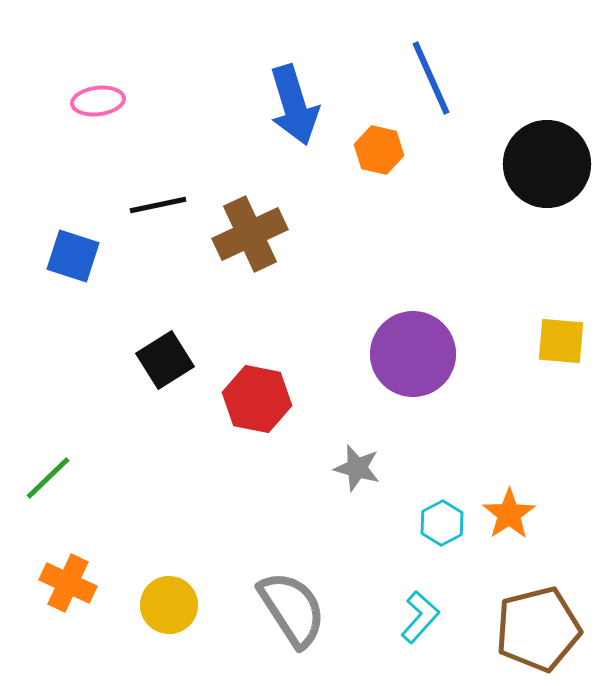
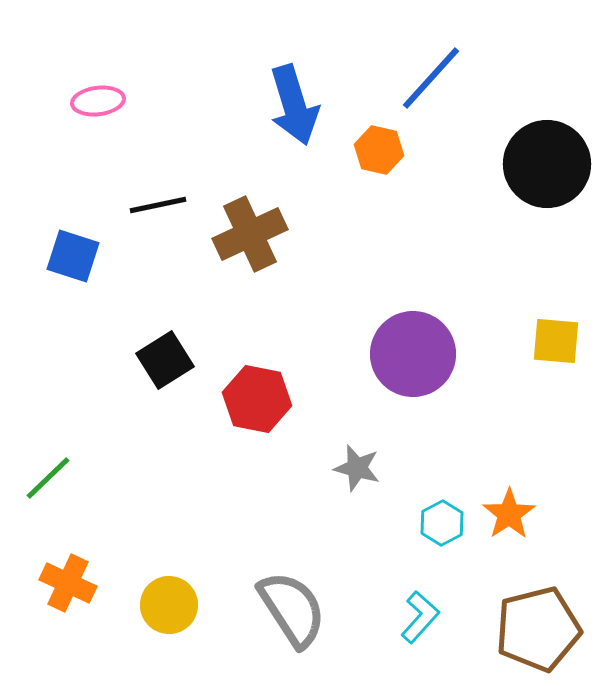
blue line: rotated 66 degrees clockwise
yellow square: moved 5 px left
